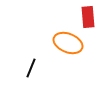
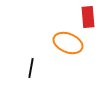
black line: rotated 12 degrees counterclockwise
